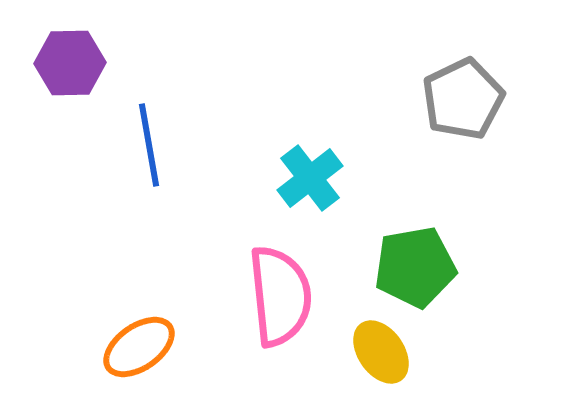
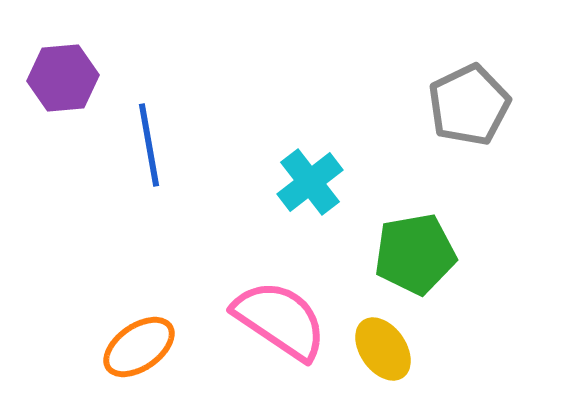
purple hexagon: moved 7 px left, 15 px down; rotated 4 degrees counterclockwise
gray pentagon: moved 6 px right, 6 px down
cyan cross: moved 4 px down
green pentagon: moved 13 px up
pink semicircle: moved 24 px down; rotated 50 degrees counterclockwise
yellow ellipse: moved 2 px right, 3 px up
